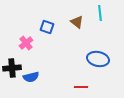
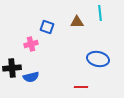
brown triangle: rotated 40 degrees counterclockwise
pink cross: moved 5 px right, 1 px down; rotated 24 degrees clockwise
